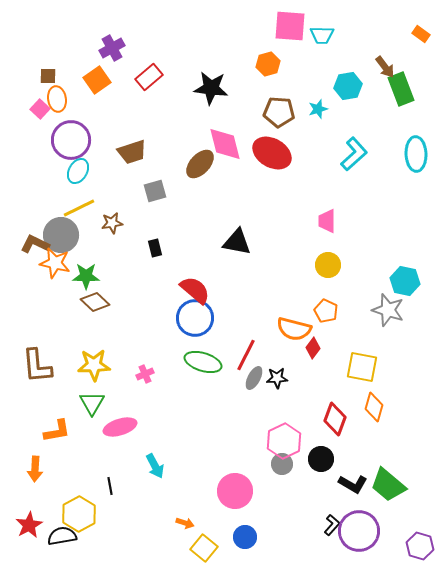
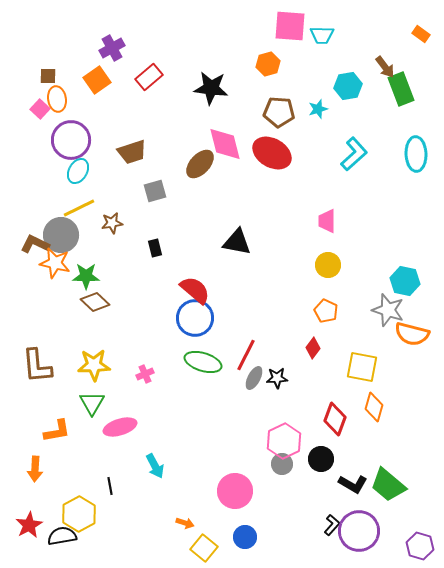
orange semicircle at (294, 329): moved 118 px right, 5 px down
